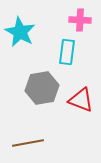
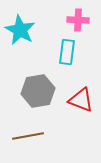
pink cross: moved 2 px left
cyan star: moved 2 px up
gray hexagon: moved 4 px left, 3 px down
brown line: moved 7 px up
